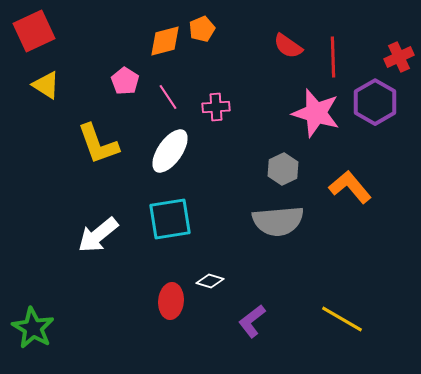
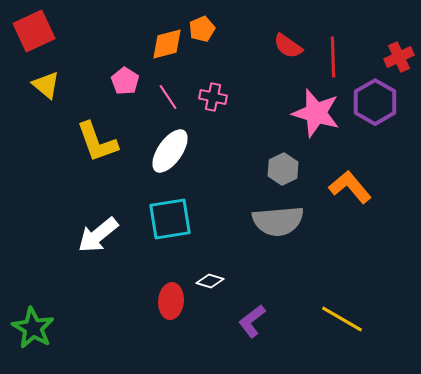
orange diamond: moved 2 px right, 3 px down
yellow triangle: rotated 8 degrees clockwise
pink cross: moved 3 px left, 10 px up; rotated 16 degrees clockwise
yellow L-shape: moved 1 px left, 2 px up
